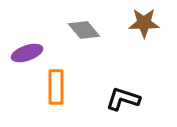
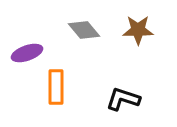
brown star: moved 6 px left, 7 px down
